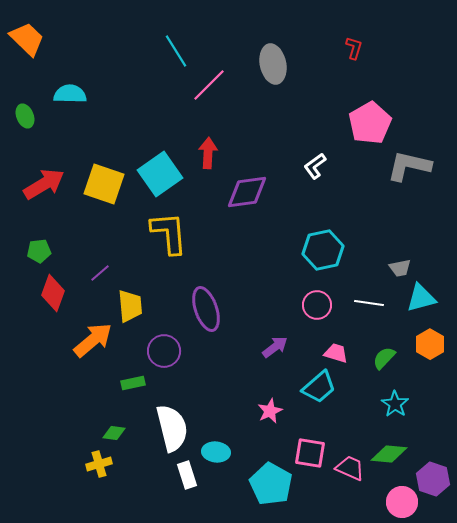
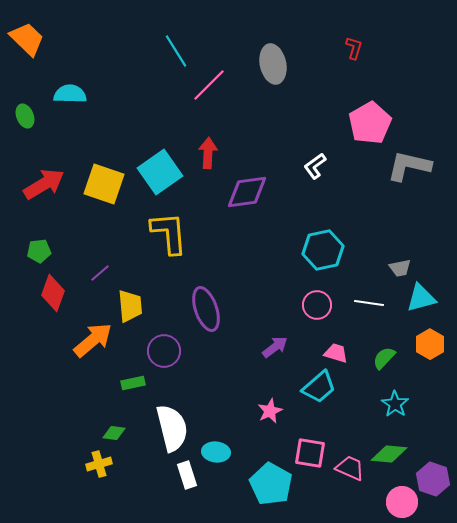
cyan square at (160, 174): moved 2 px up
